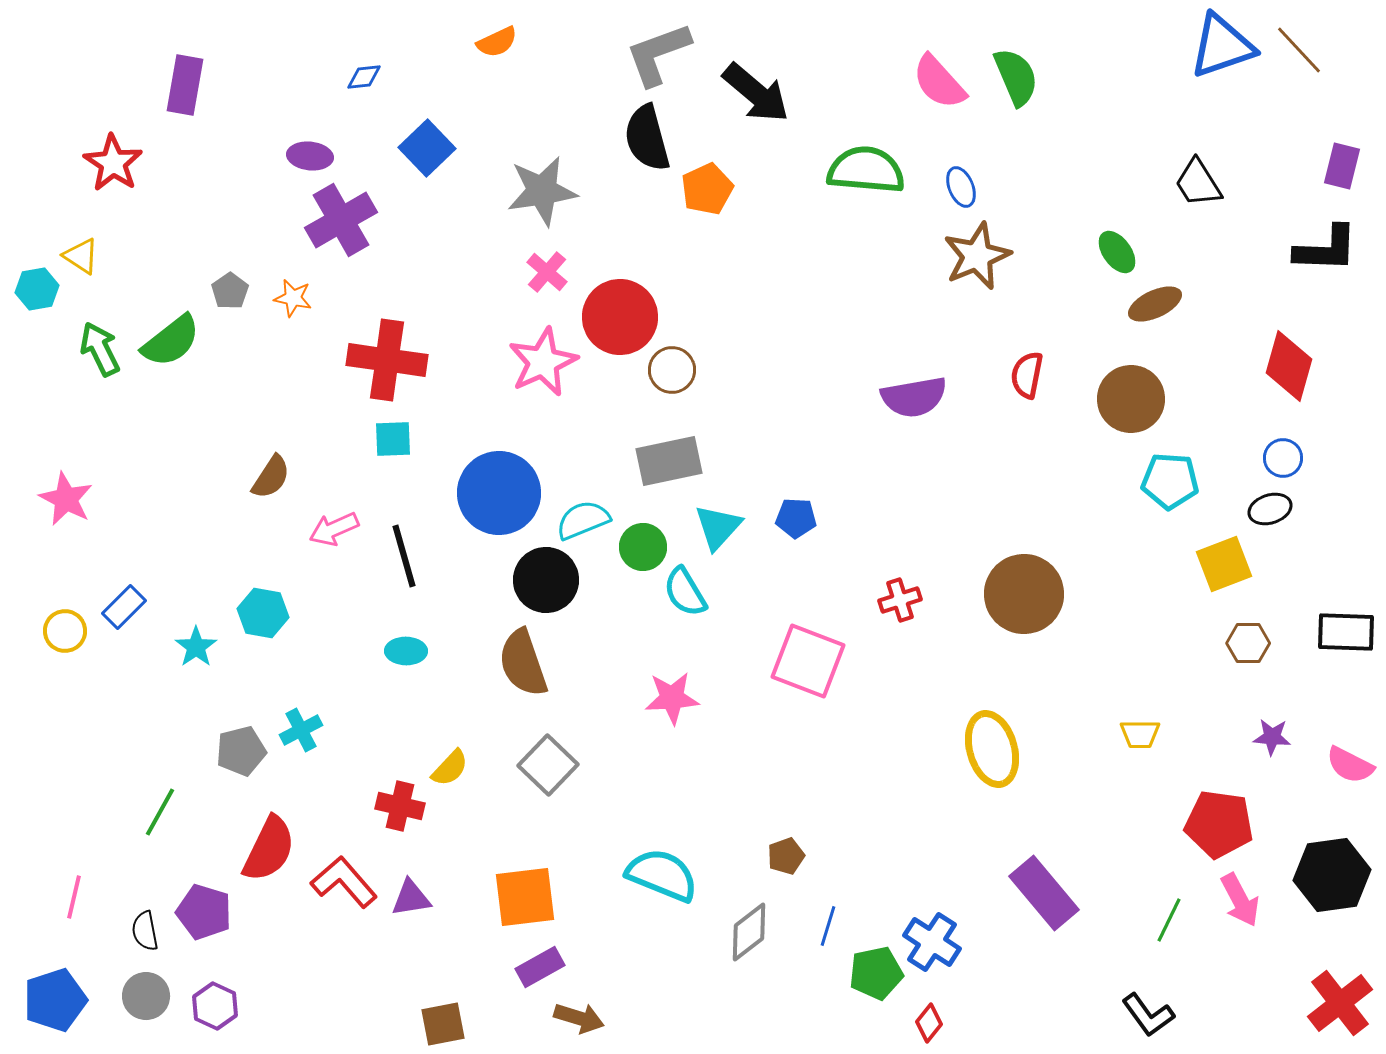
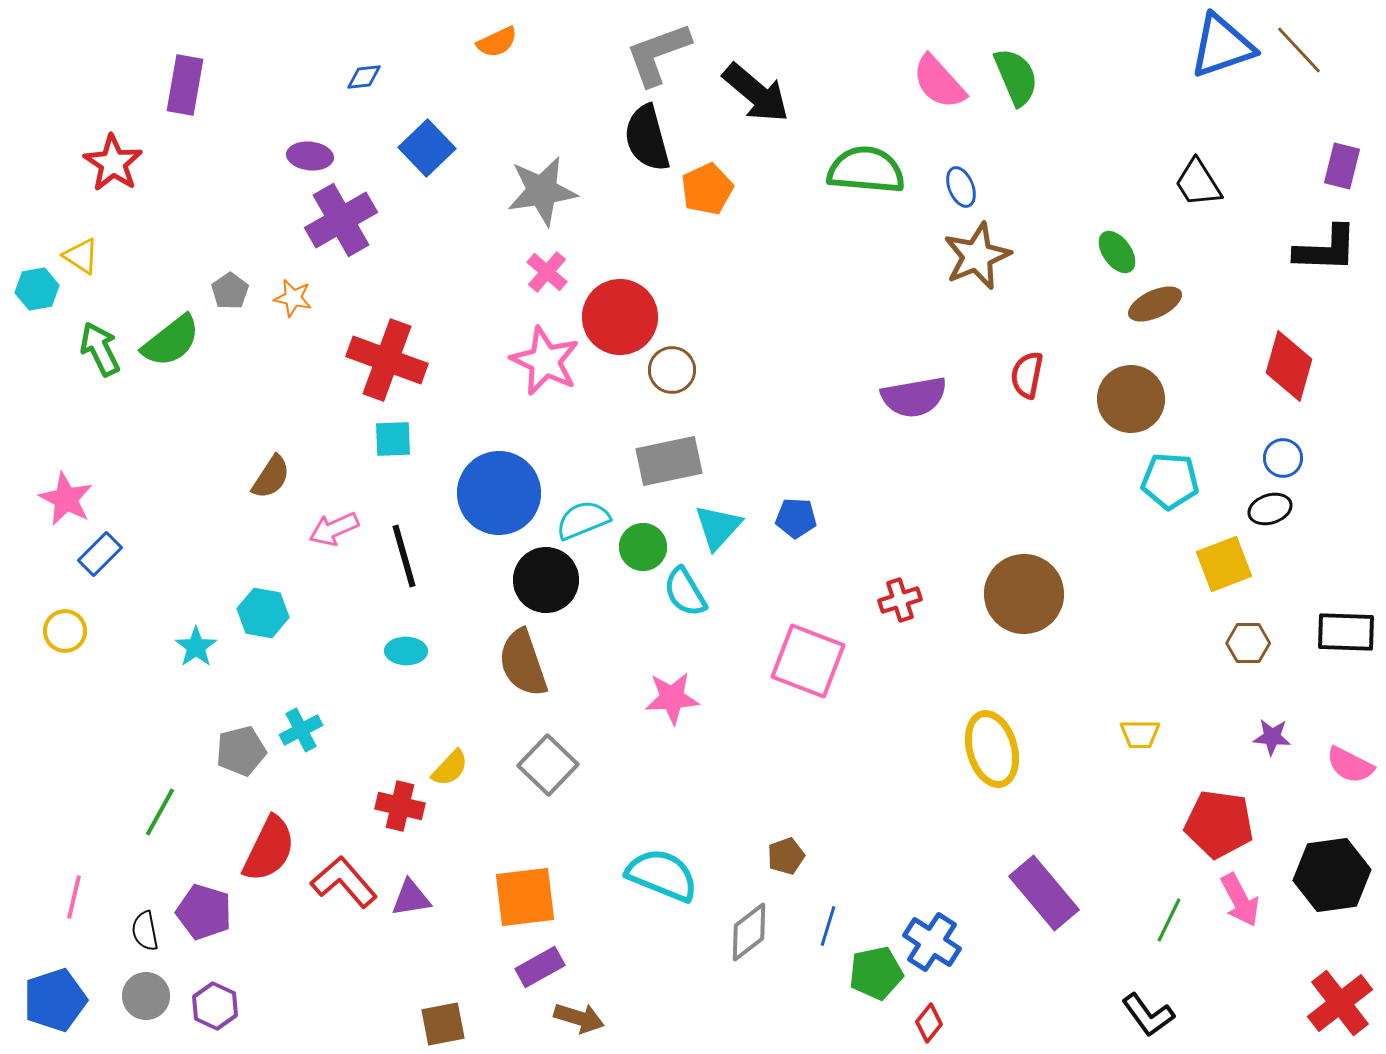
red cross at (387, 360): rotated 12 degrees clockwise
pink star at (543, 362): moved 2 px right, 1 px up; rotated 22 degrees counterclockwise
blue rectangle at (124, 607): moved 24 px left, 53 px up
